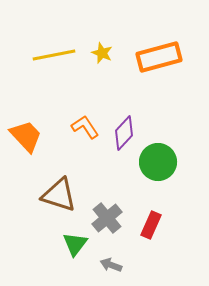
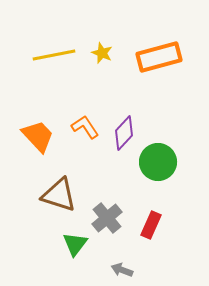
orange trapezoid: moved 12 px right
gray arrow: moved 11 px right, 5 px down
